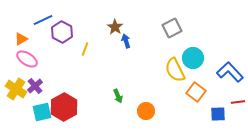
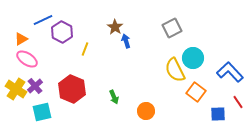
green arrow: moved 4 px left, 1 px down
red line: rotated 64 degrees clockwise
red hexagon: moved 8 px right, 18 px up; rotated 8 degrees counterclockwise
